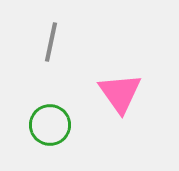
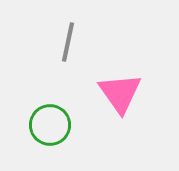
gray line: moved 17 px right
